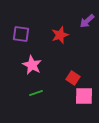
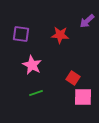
red star: rotated 24 degrees clockwise
pink square: moved 1 px left, 1 px down
